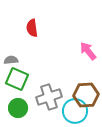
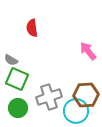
gray semicircle: rotated 144 degrees counterclockwise
cyan circle: moved 1 px right
